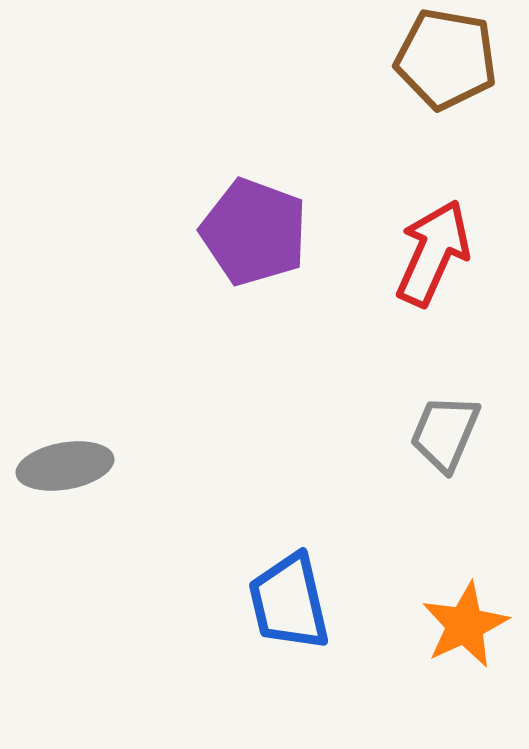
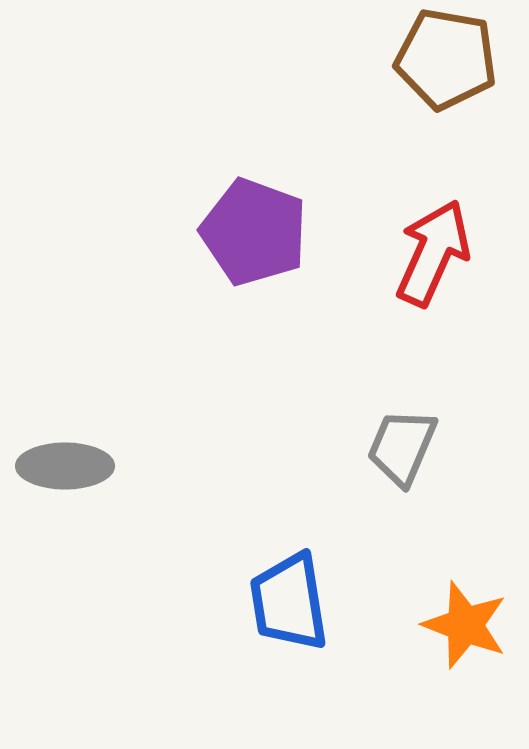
gray trapezoid: moved 43 px left, 14 px down
gray ellipse: rotated 10 degrees clockwise
blue trapezoid: rotated 4 degrees clockwise
orange star: rotated 26 degrees counterclockwise
